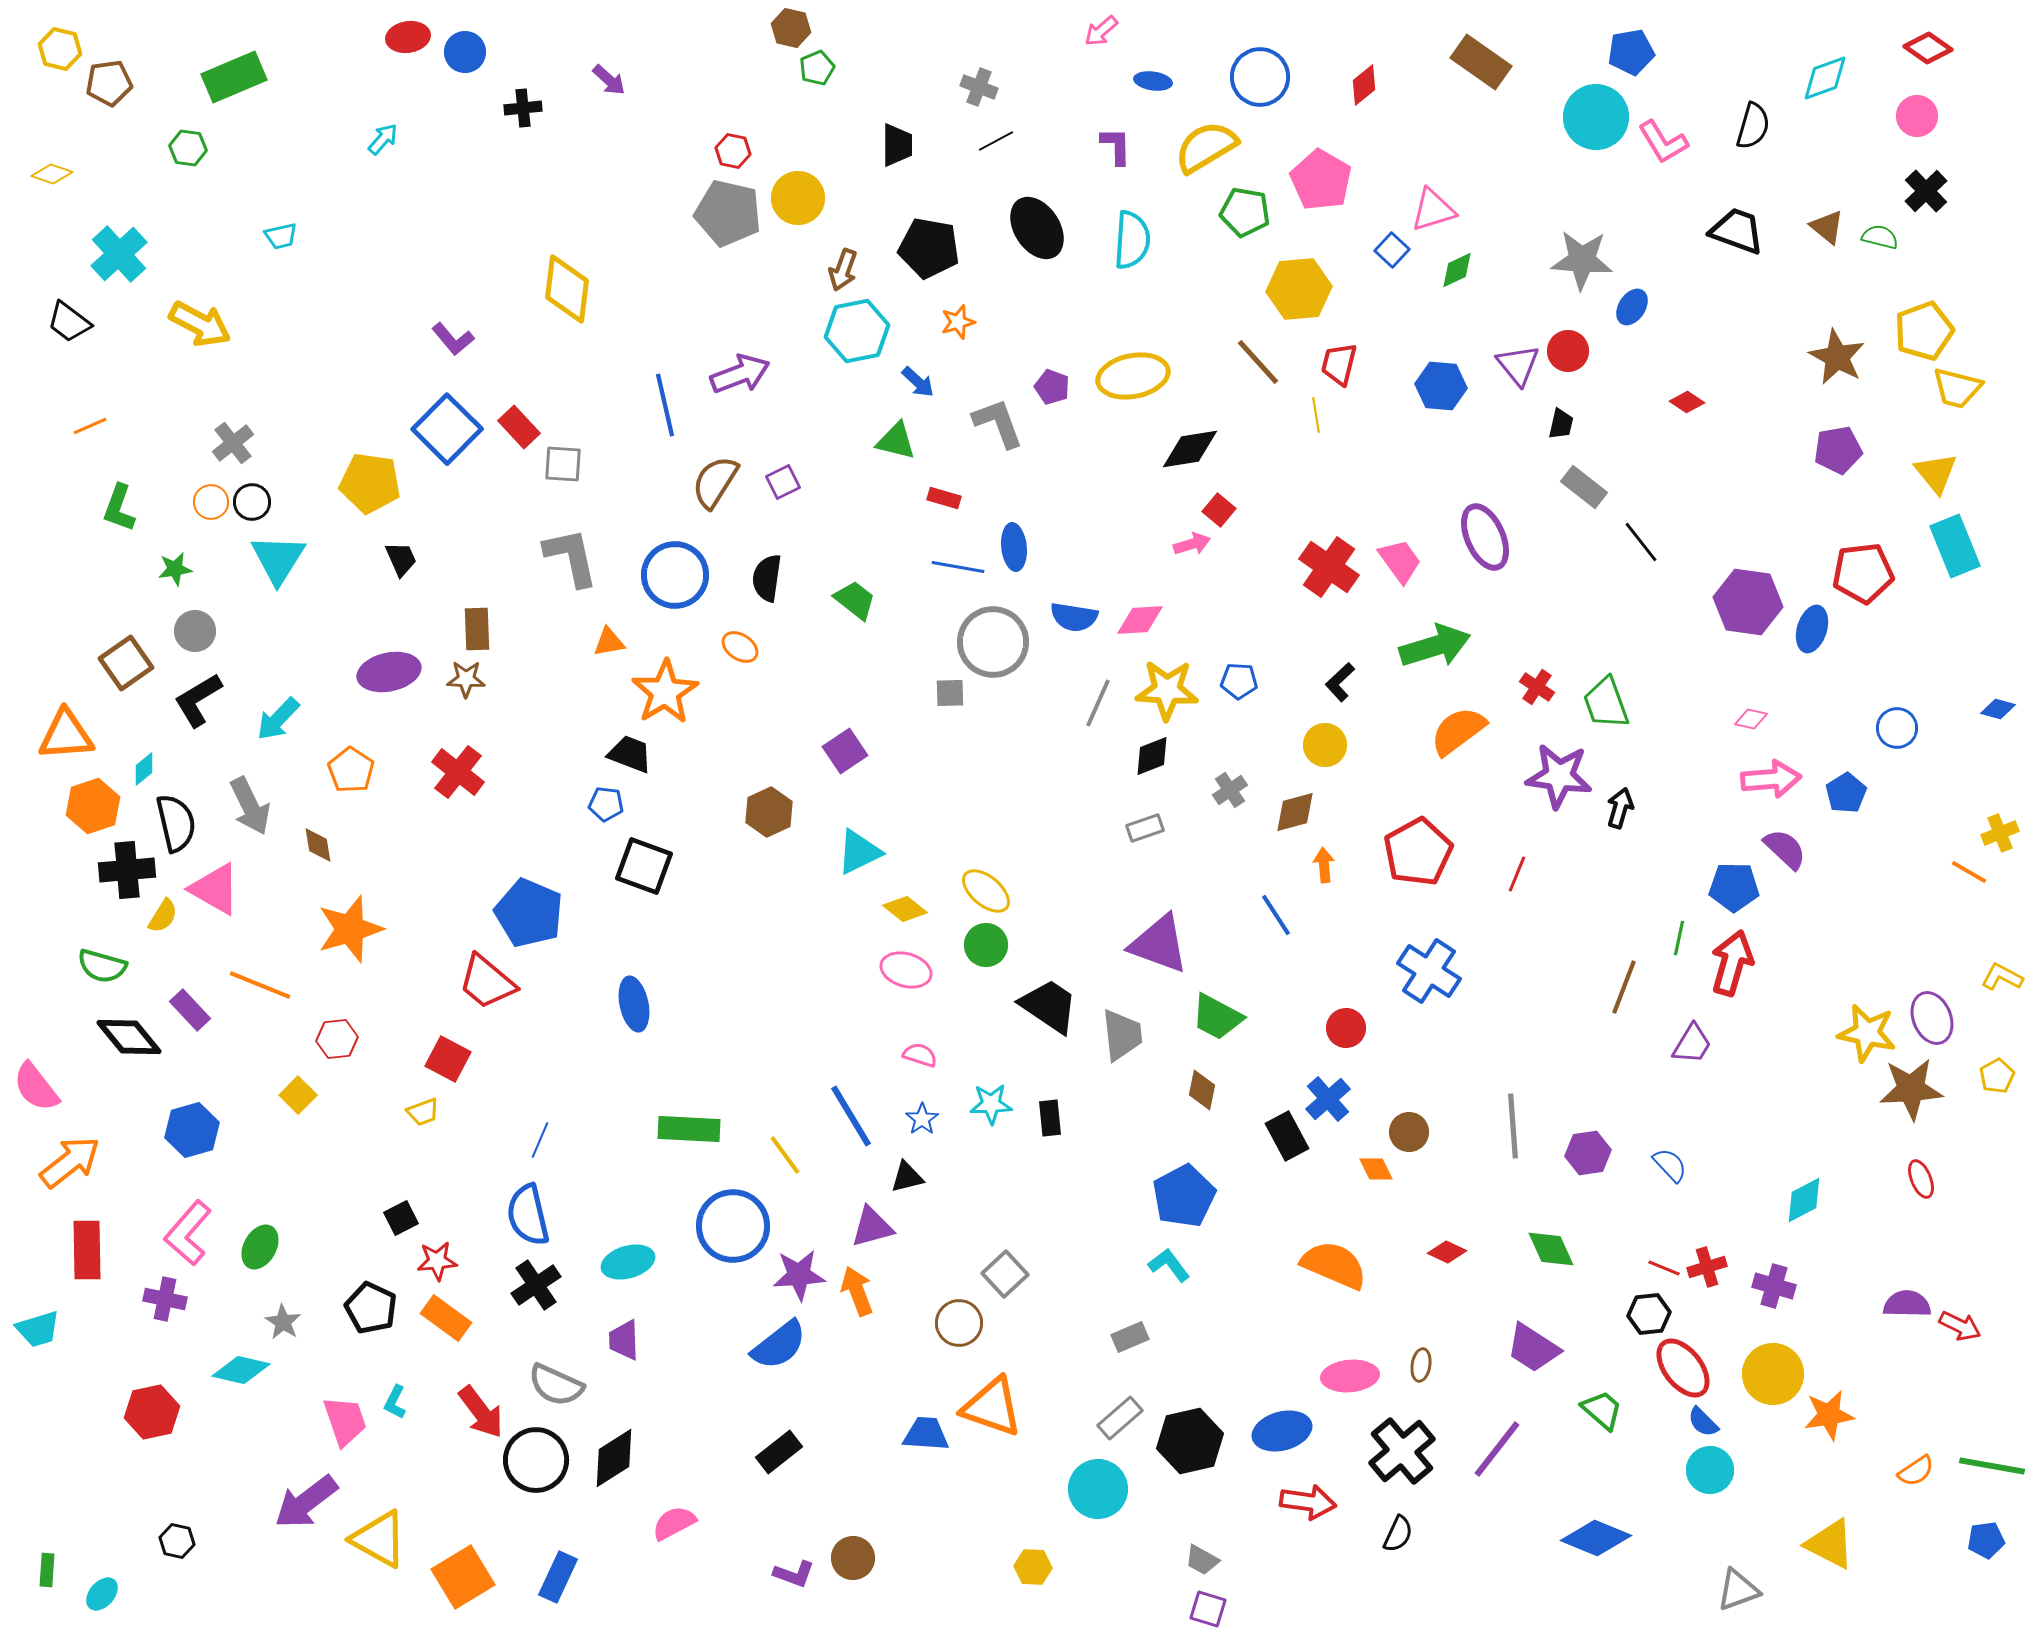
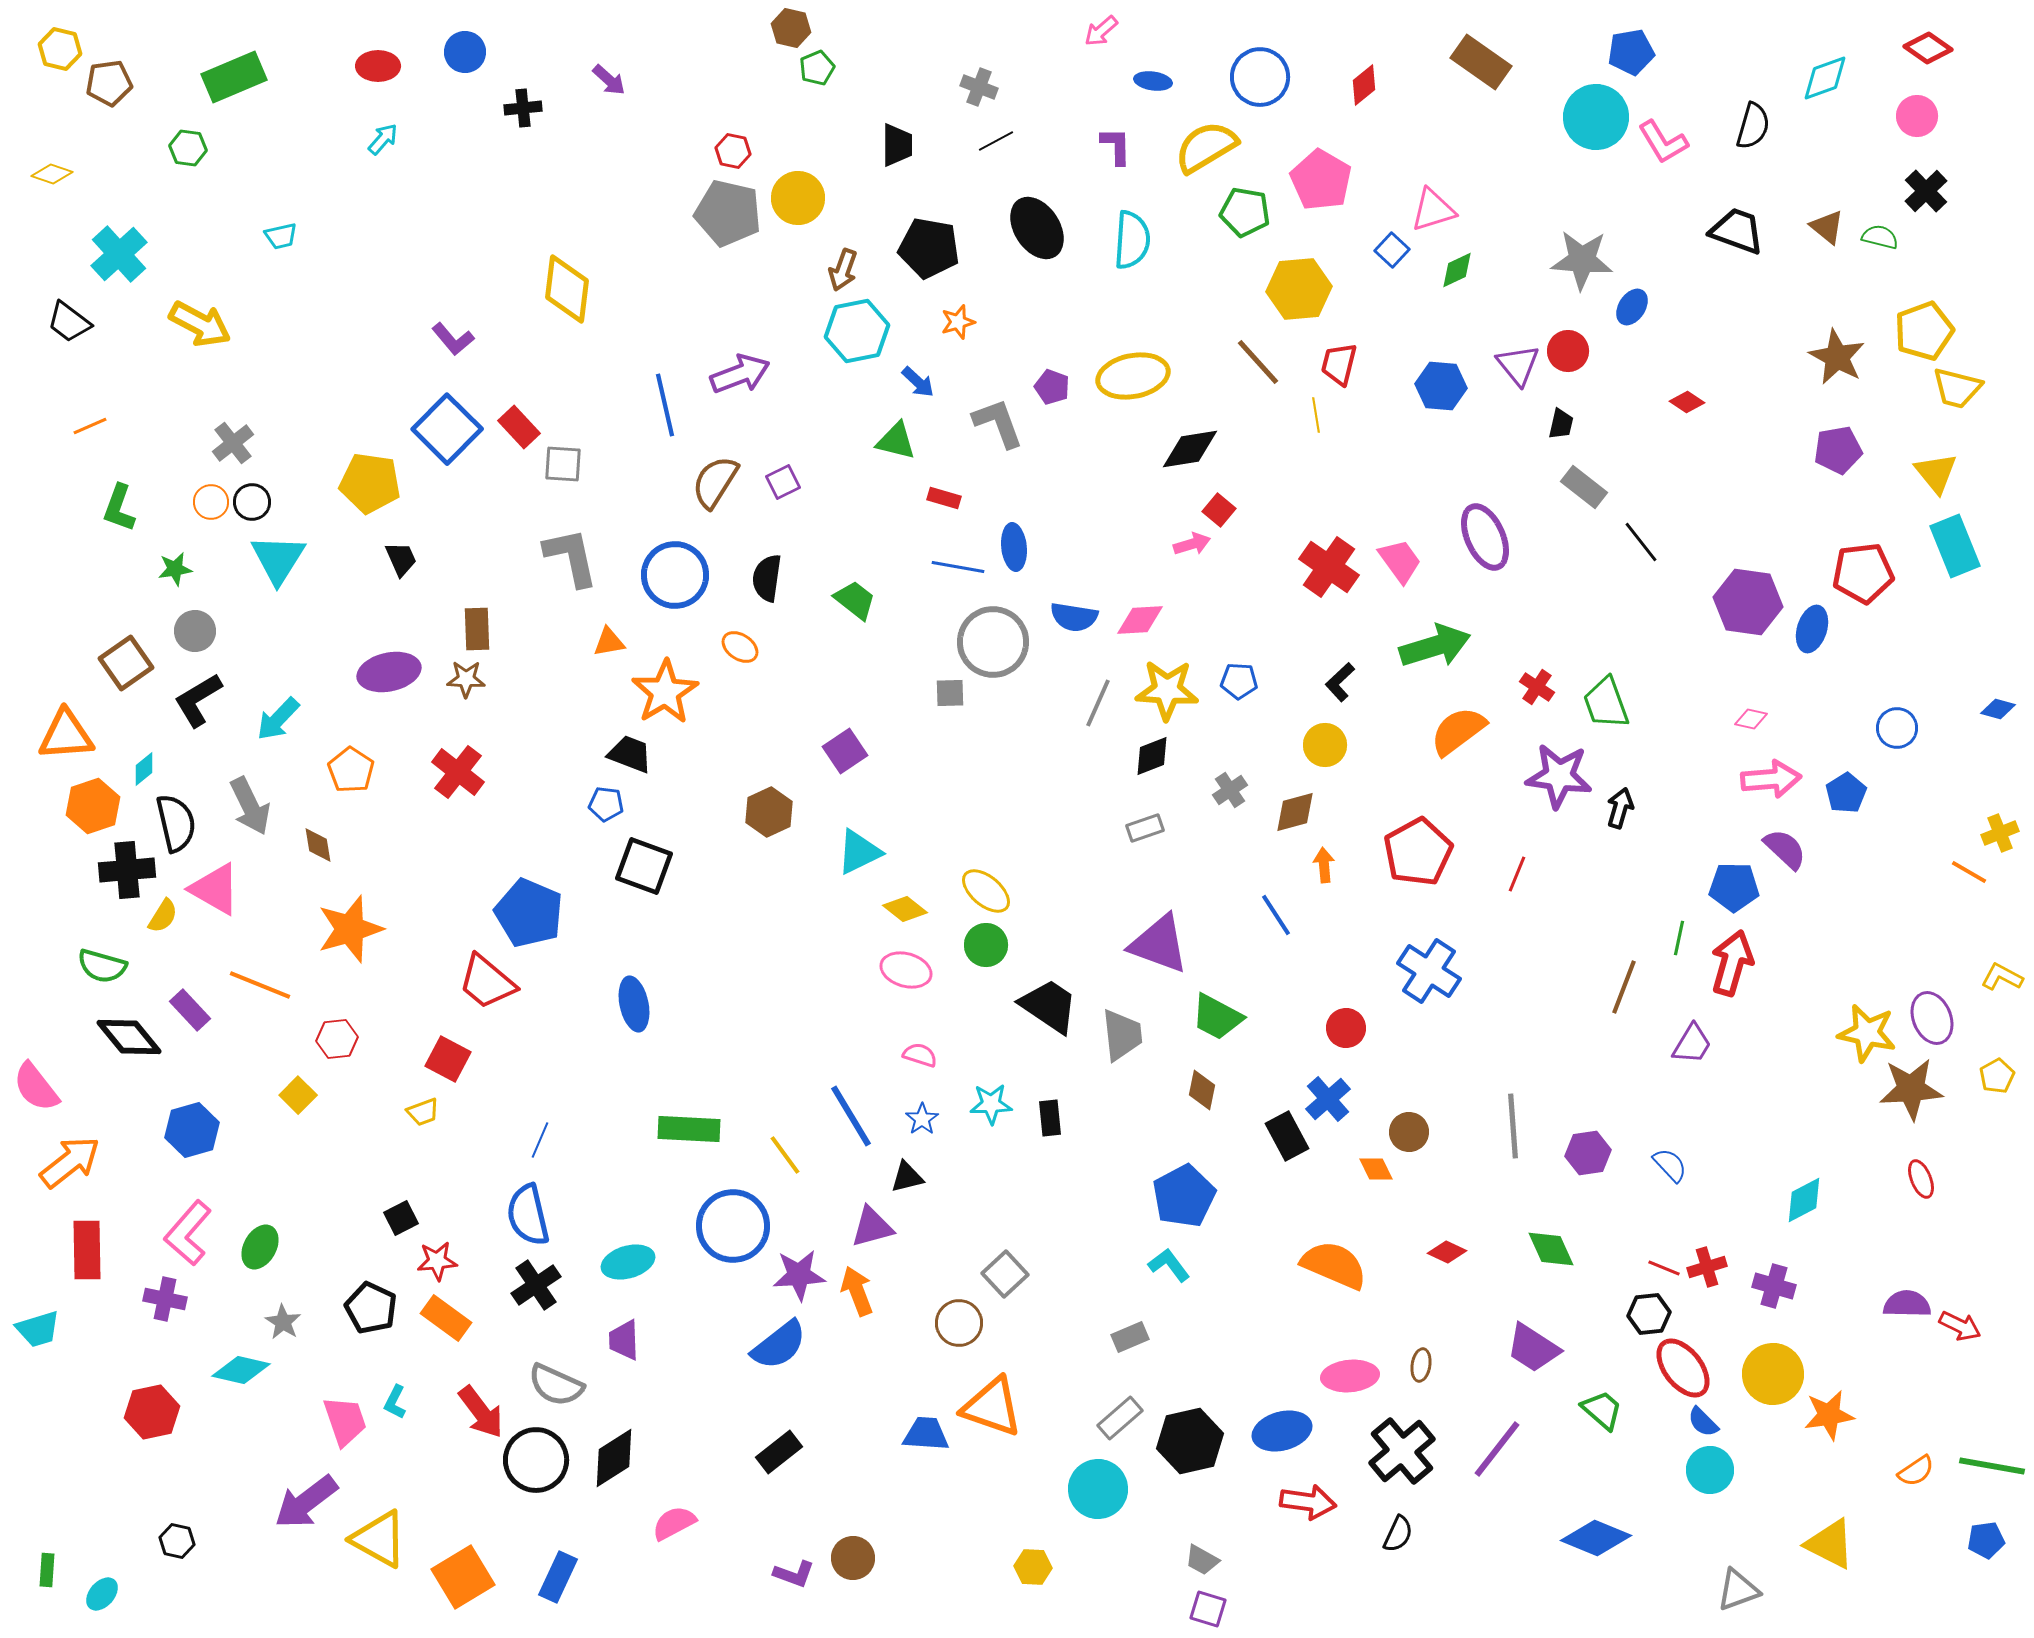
red ellipse at (408, 37): moved 30 px left, 29 px down; rotated 9 degrees clockwise
